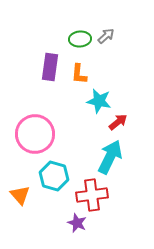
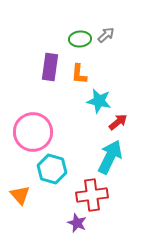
gray arrow: moved 1 px up
pink circle: moved 2 px left, 2 px up
cyan hexagon: moved 2 px left, 7 px up
